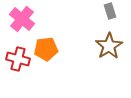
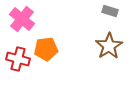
gray rectangle: rotated 56 degrees counterclockwise
